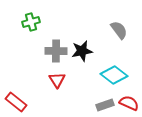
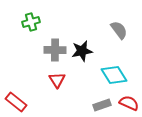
gray cross: moved 1 px left, 1 px up
cyan diamond: rotated 20 degrees clockwise
gray rectangle: moved 3 px left
